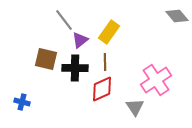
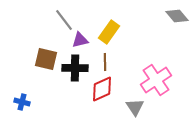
purple triangle: rotated 24 degrees clockwise
